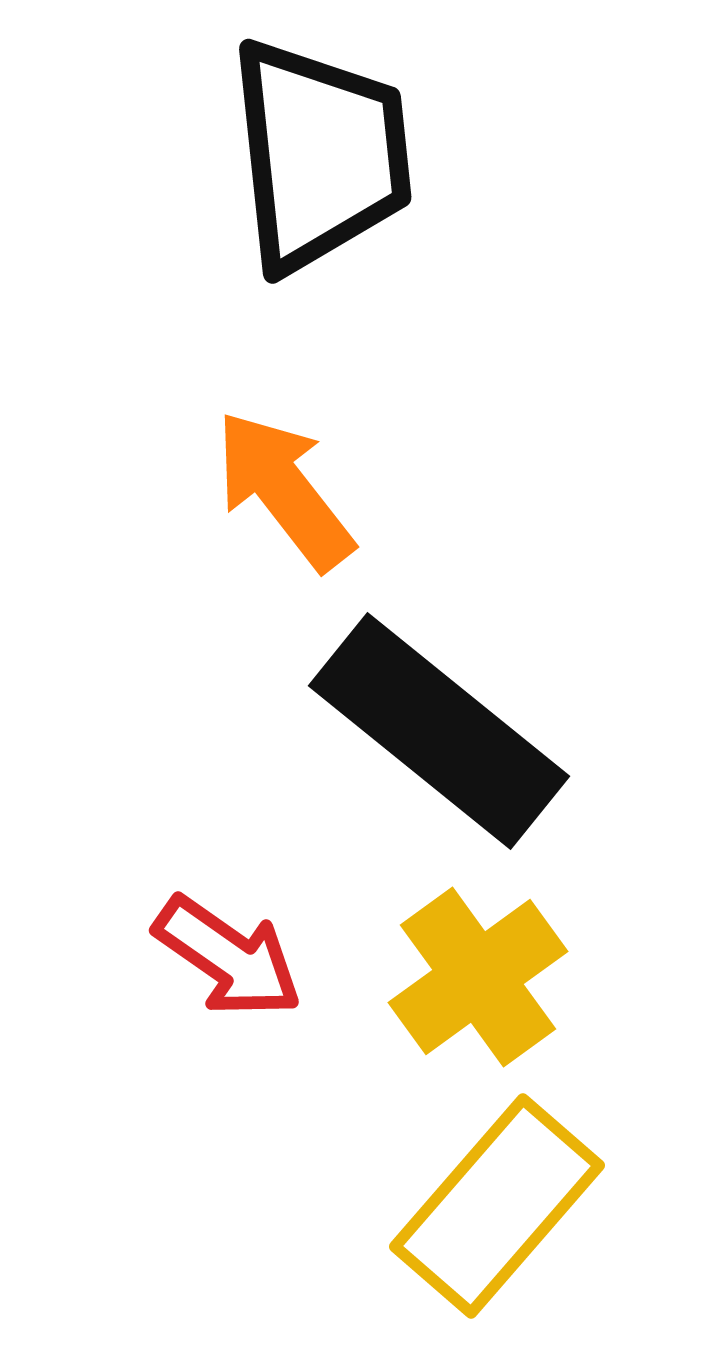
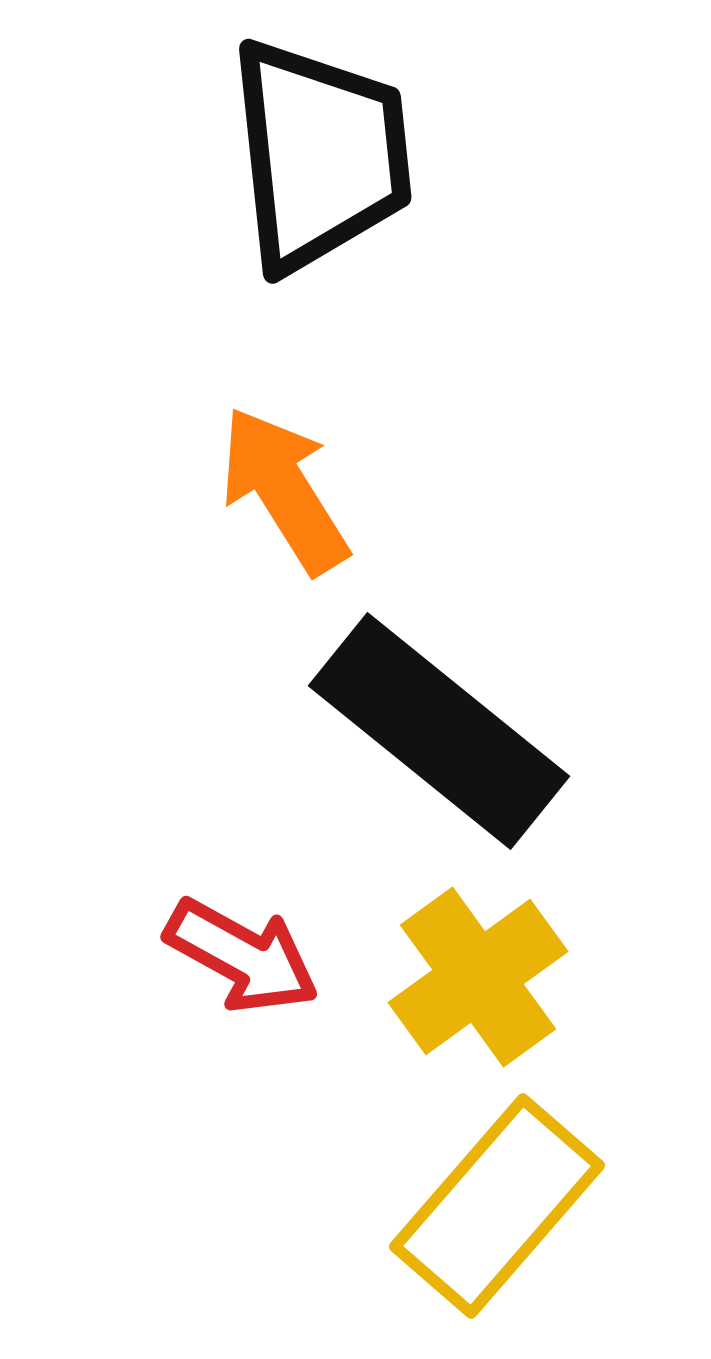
orange arrow: rotated 6 degrees clockwise
red arrow: moved 14 px right, 1 px up; rotated 6 degrees counterclockwise
